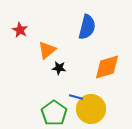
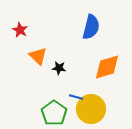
blue semicircle: moved 4 px right
orange triangle: moved 9 px left, 6 px down; rotated 36 degrees counterclockwise
